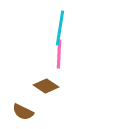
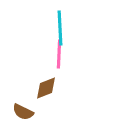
cyan line: rotated 12 degrees counterclockwise
brown diamond: moved 2 px down; rotated 55 degrees counterclockwise
